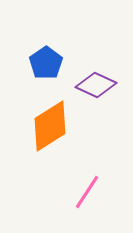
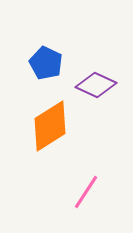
blue pentagon: rotated 12 degrees counterclockwise
pink line: moved 1 px left
